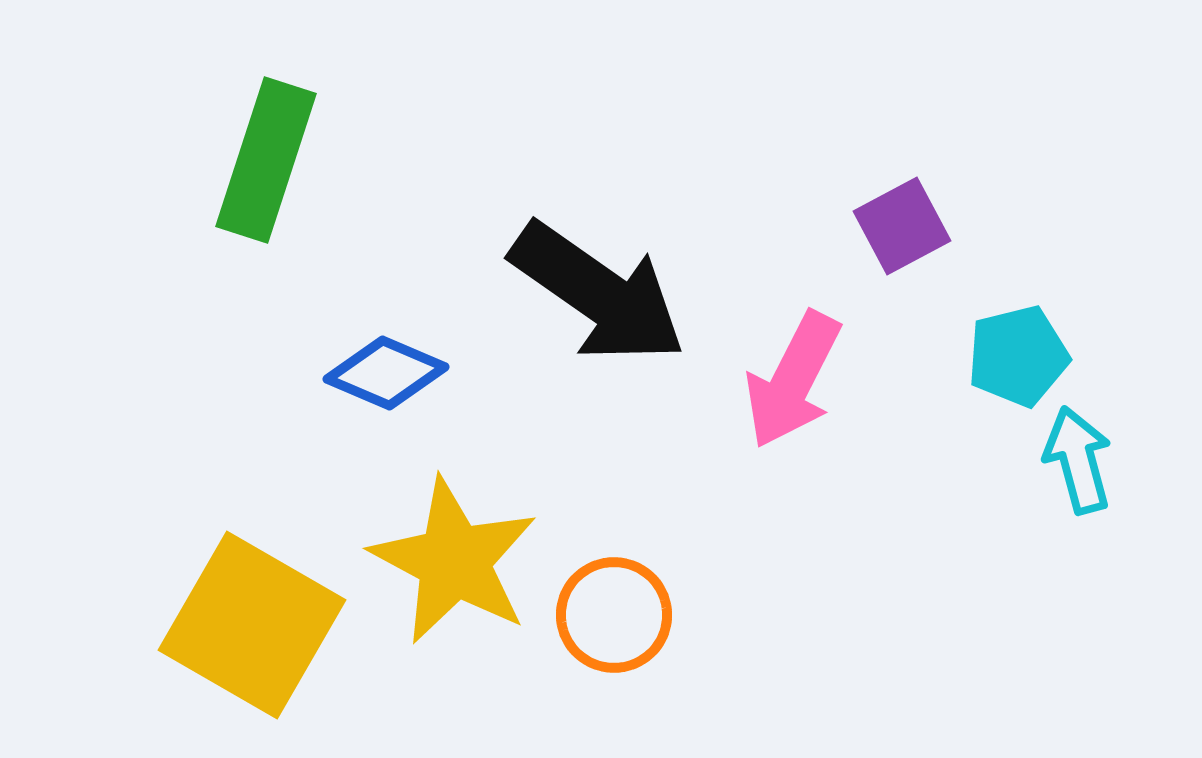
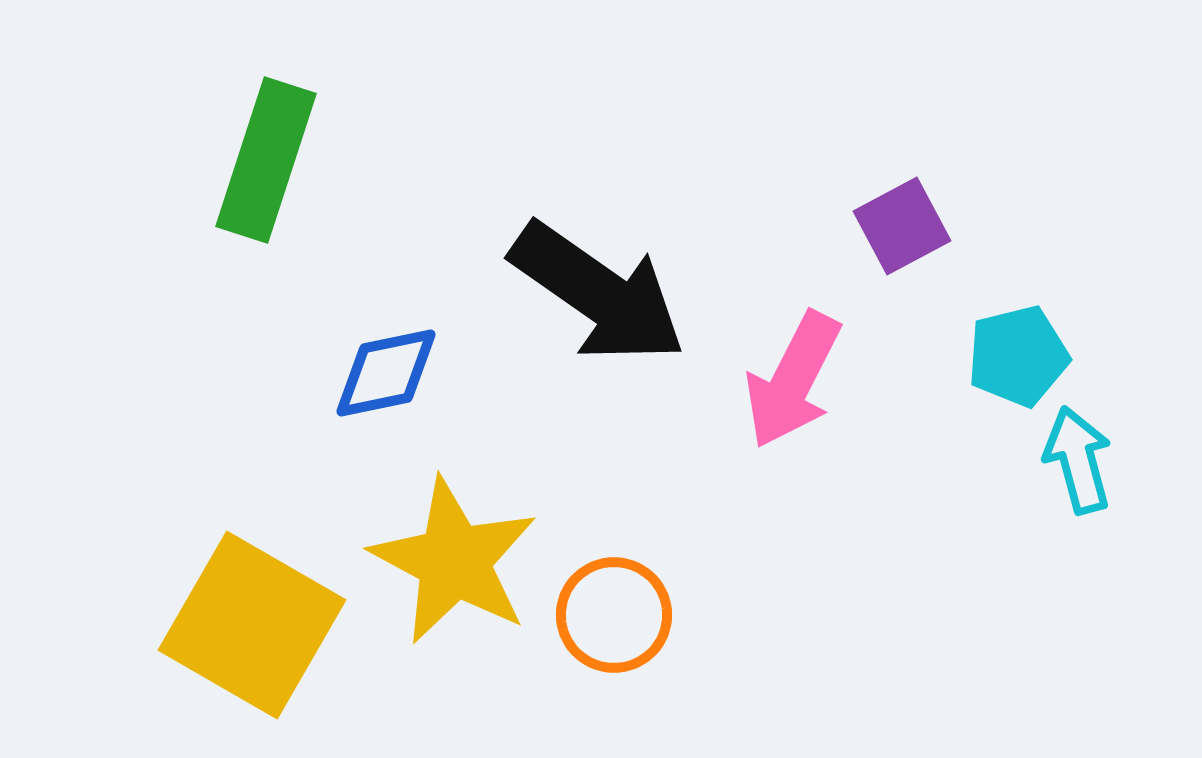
blue diamond: rotated 35 degrees counterclockwise
